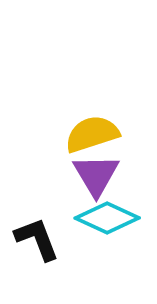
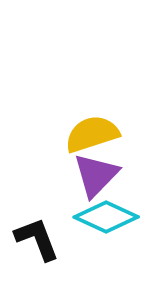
purple triangle: rotated 15 degrees clockwise
cyan diamond: moved 1 px left, 1 px up
